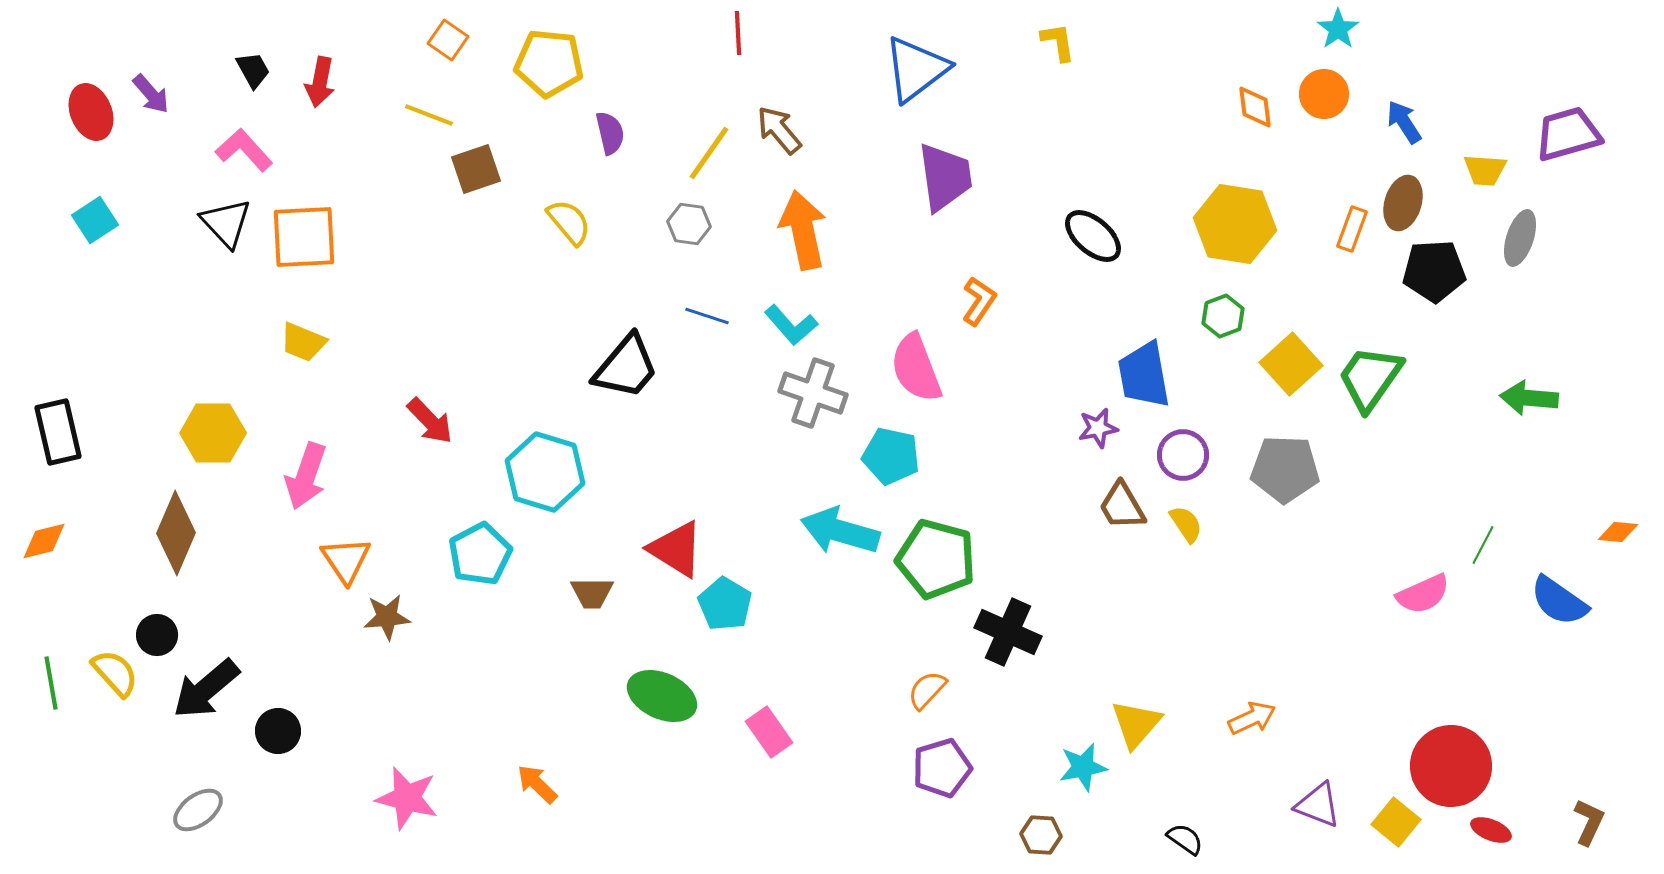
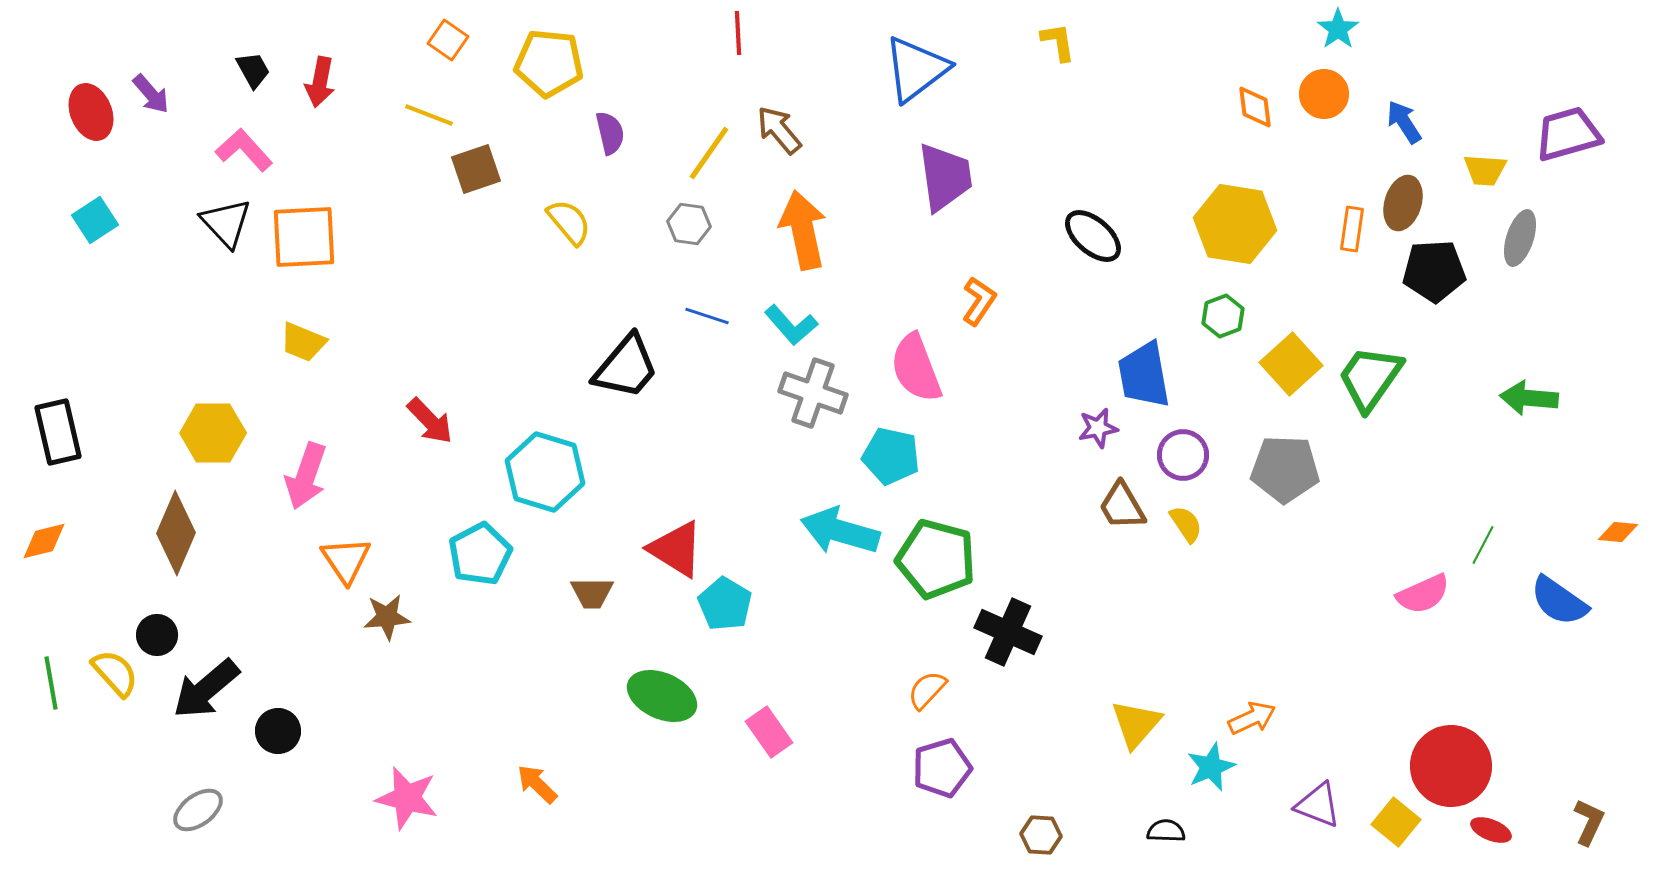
orange rectangle at (1352, 229): rotated 12 degrees counterclockwise
cyan star at (1083, 767): moved 128 px right; rotated 12 degrees counterclockwise
black semicircle at (1185, 839): moved 19 px left, 8 px up; rotated 33 degrees counterclockwise
